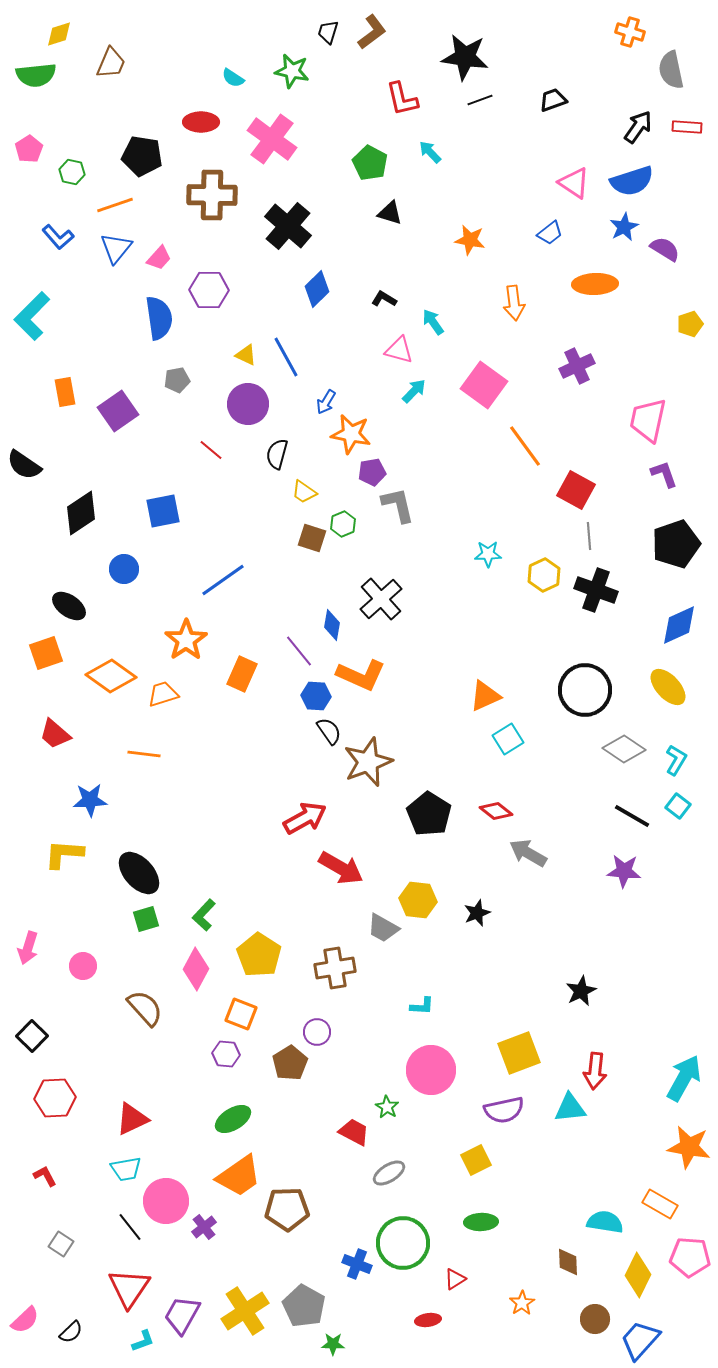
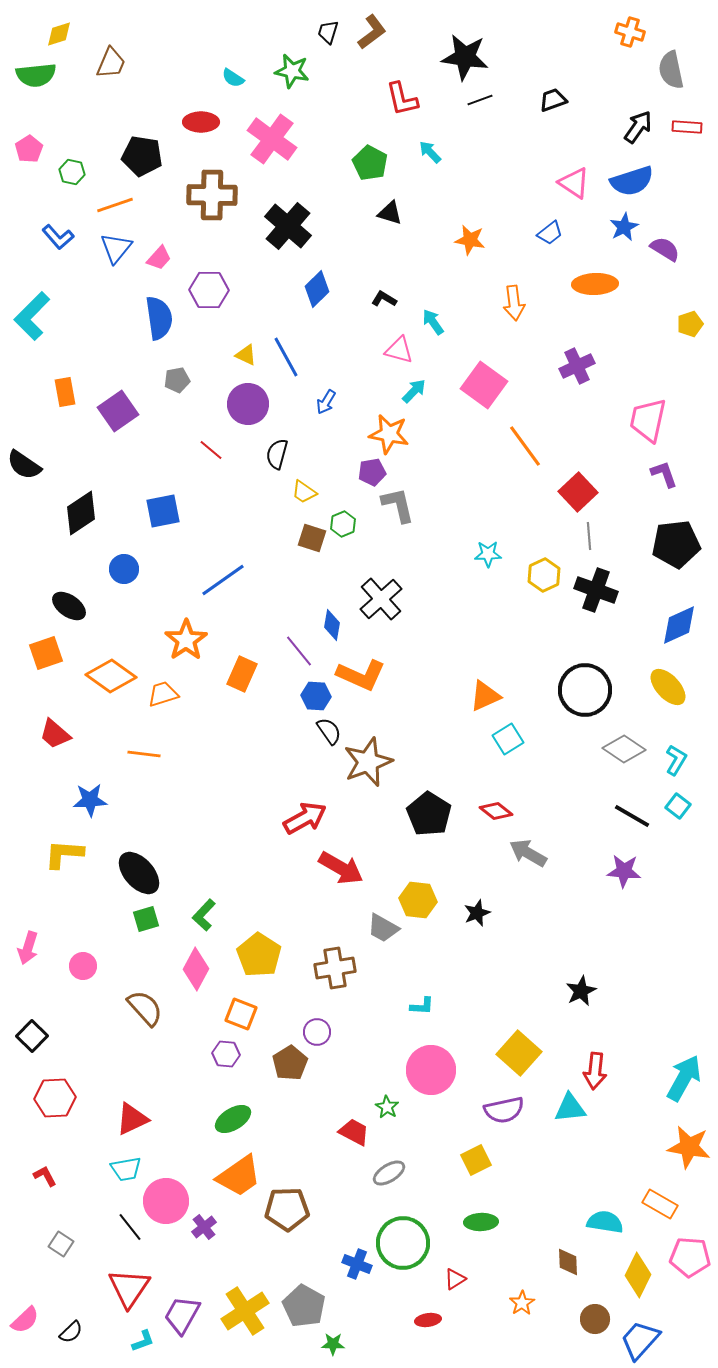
orange star at (351, 434): moved 38 px right
red square at (576, 490): moved 2 px right, 2 px down; rotated 18 degrees clockwise
black pentagon at (676, 544): rotated 12 degrees clockwise
yellow square at (519, 1053): rotated 27 degrees counterclockwise
